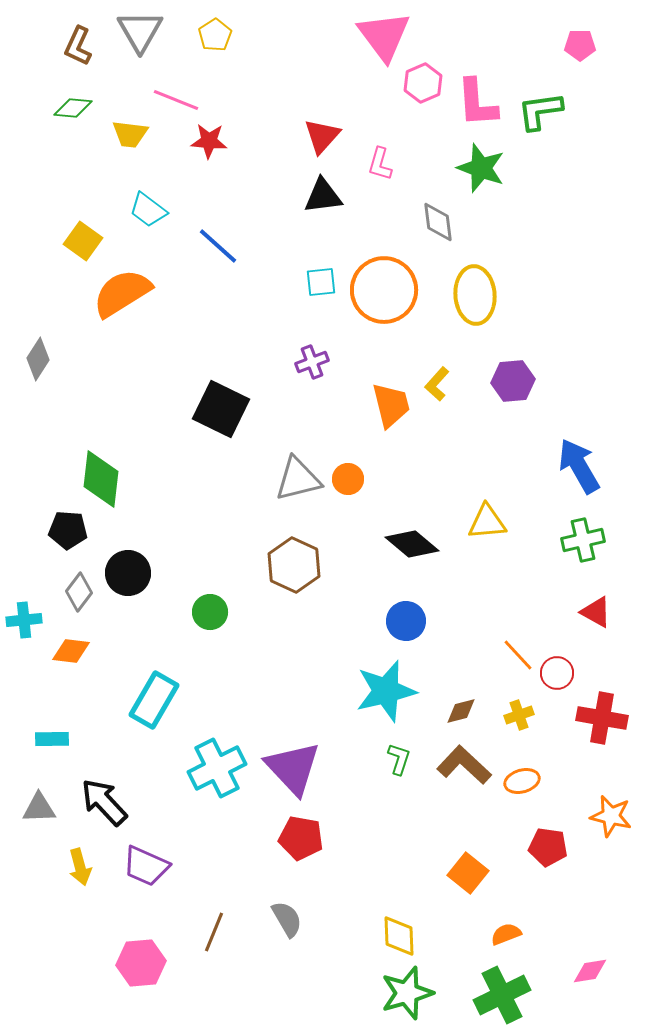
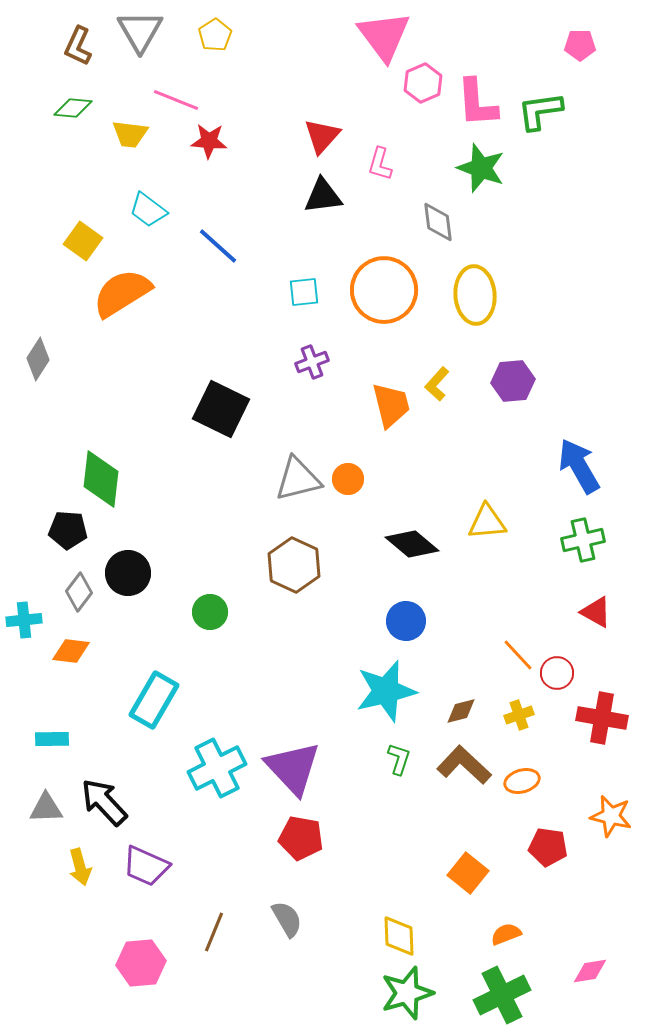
cyan square at (321, 282): moved 17 px left, 10 px down
gray triangle at (39, 808): moved 7 px right
